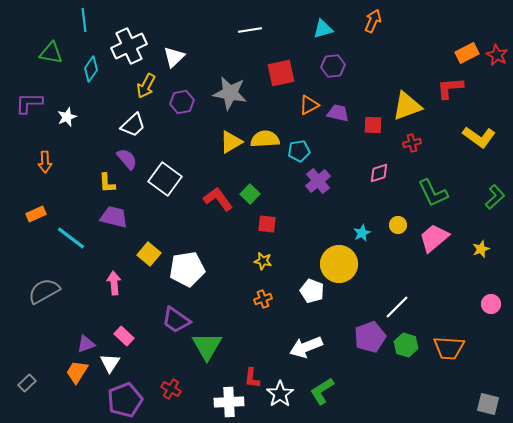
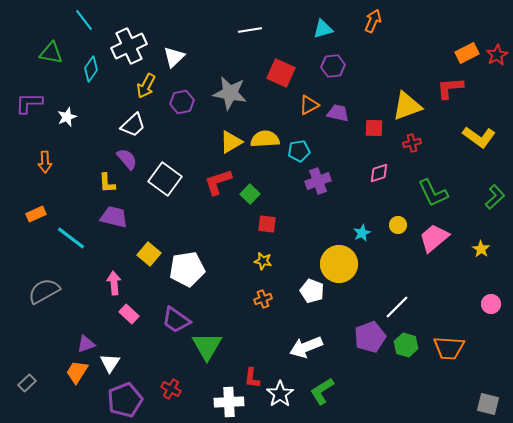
cyan line at (84, 20): rotated 30 degrees counterclockwise
red star at (497, 55): rotated 15 degrees clockwise
red square at (281, 73): rotated 36 degrees clockwise
red square at (373, 125): moved 1 px right, 3 px down
purple cross at (318, 181): rotated 20 degrees clockwise
red L-shape at (218, 199): moved 17 px up; rotated 72 degrees counterclockwise
yellow star at (481, 249): rotated 18 degrees counterclockwise
pink rectangle at (124, 336): moved 5 px right, 22 px up
